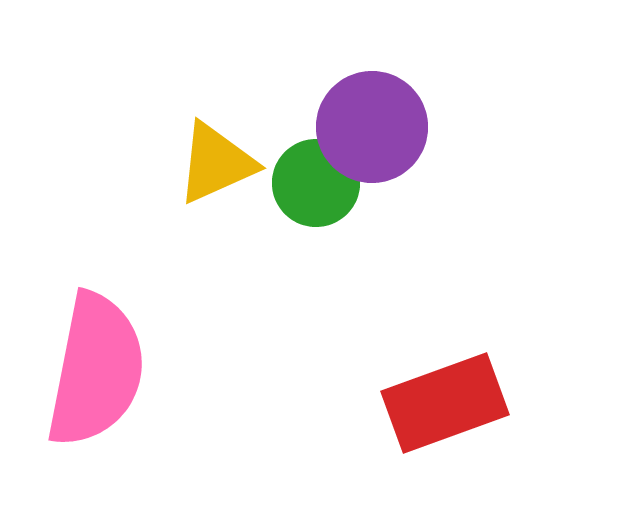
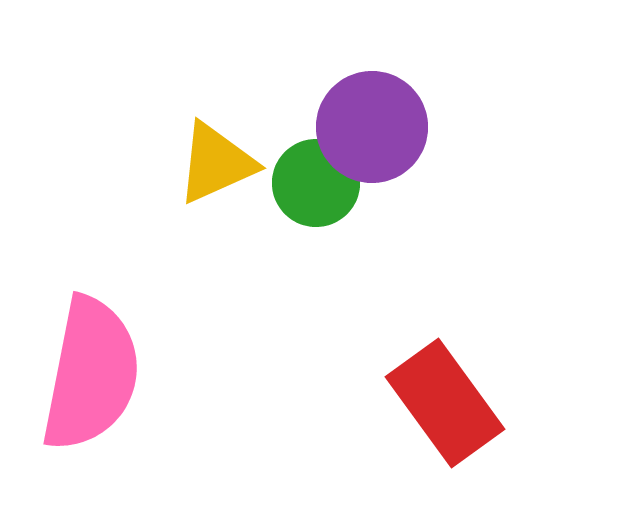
pink semicircle: moved 5 px left, 4 px down
red rectangle: rotated 74 degrees clockwise
